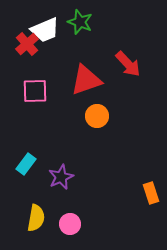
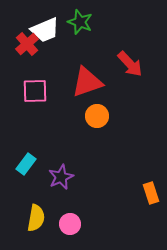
red arrow: moved 2 px right
red triangle: moved 1 px right, 2 px down
